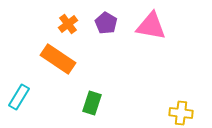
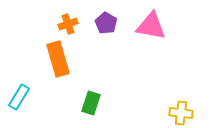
orange cross: rotated 18 degrees clockwise
orange rectangle: rotated 40 degrees clockwise
green rectangle: moved 1 px left
